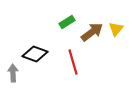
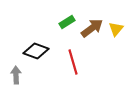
brown arrow: moved 4 px up
black diamond: moved 1 px right, 3 px up
gray arrow: moved 3 px right, 2 px down
